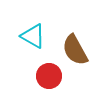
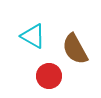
brown semicircle: moved 1 px up
